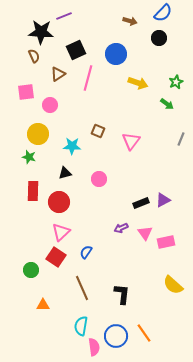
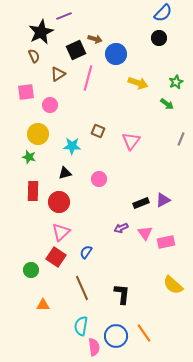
brown arrow at (130, 21): moved 35 px left, 18 px down
black star at (41, 32): rotated 30 degrees counterclockwise
